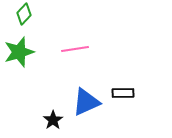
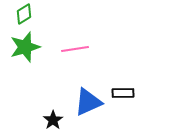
green diamond: rotated 15 degrees clockwise
green star: moved 6 px right, 5 px up
blue triangle: moved 2 px right
